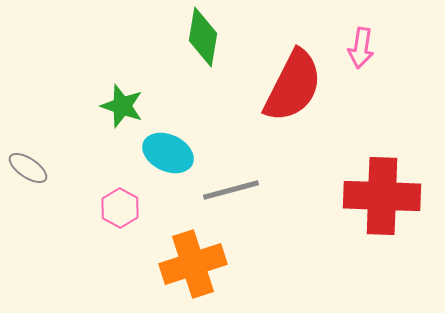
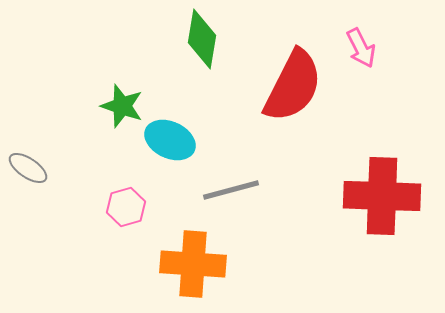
green diamond: moved 1 px left, 2 px down
pink arrow: rotated 36 degrees counterclockwise
cyan ellipse: moved 2 px right, 13 px up
pink hexagon: moved 6 px right, 1 px up; rotated 15 degrees clockwise
orange cross: rotated 22 degrees clockwise
